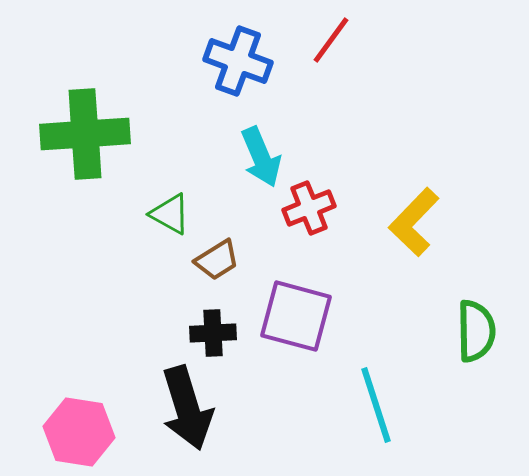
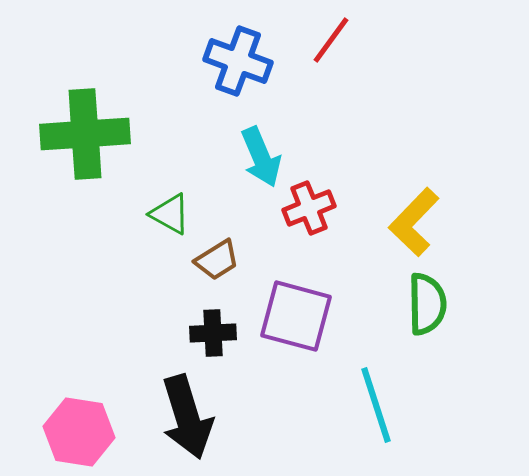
green semicircle: moved 49 px left, 27 px up
black arrow: moved 9 px down
